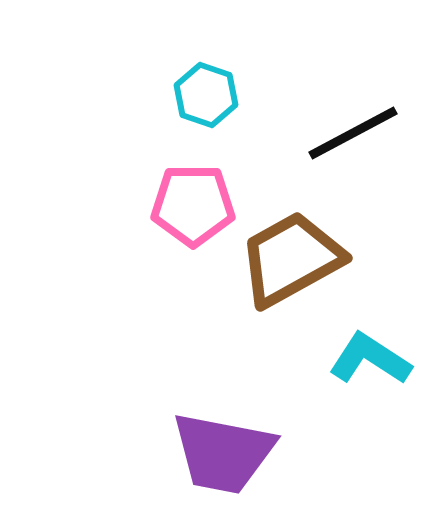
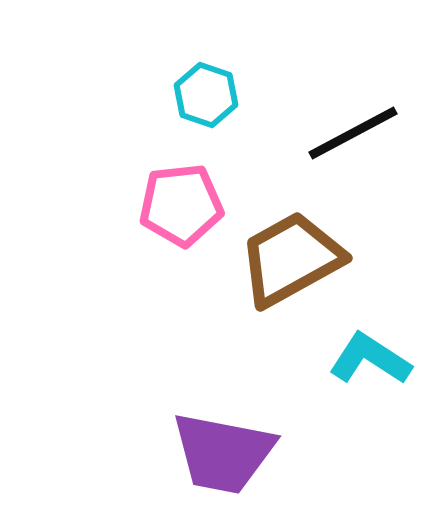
pink pentagon: moved 12 px left; rotated 6 degrees counterclockwise
